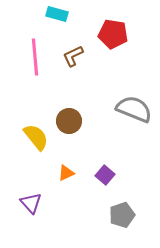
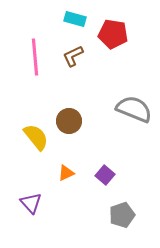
cyan rectangle: moved 18 px right, 5 px down
